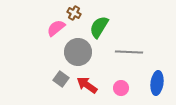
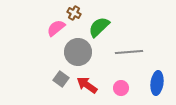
green semicircle: rotated 15 degrees clockwise
gray line: rotated 8 degrees counterclockwise
